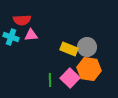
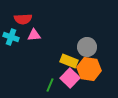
red semicircle: moved 1 px right, 1 px up
pink triangle: moved 3 px right
yellow rectangle: moved 12 px down
green line: moved 5 px down; rotated 24 degrees clockwise
